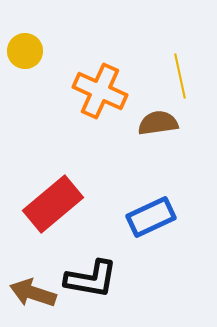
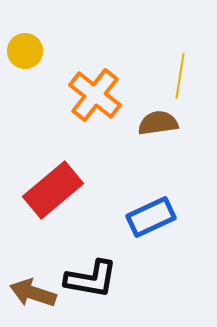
yellow line: rotated 21 degrees clockwise
orange cross: moved 5 px left, 4 px down; rotated 14 degrees clockwise
red rectangle: moved 14 px up
